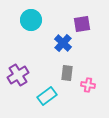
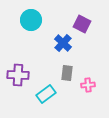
purple square: rotated 36 degrees clockwise
purple cross: rotated 35 degrees clockwise
pink cross: rotated 16 degrees counterclockwise
cyan rectangle: moved 1 px left, 2 px up
